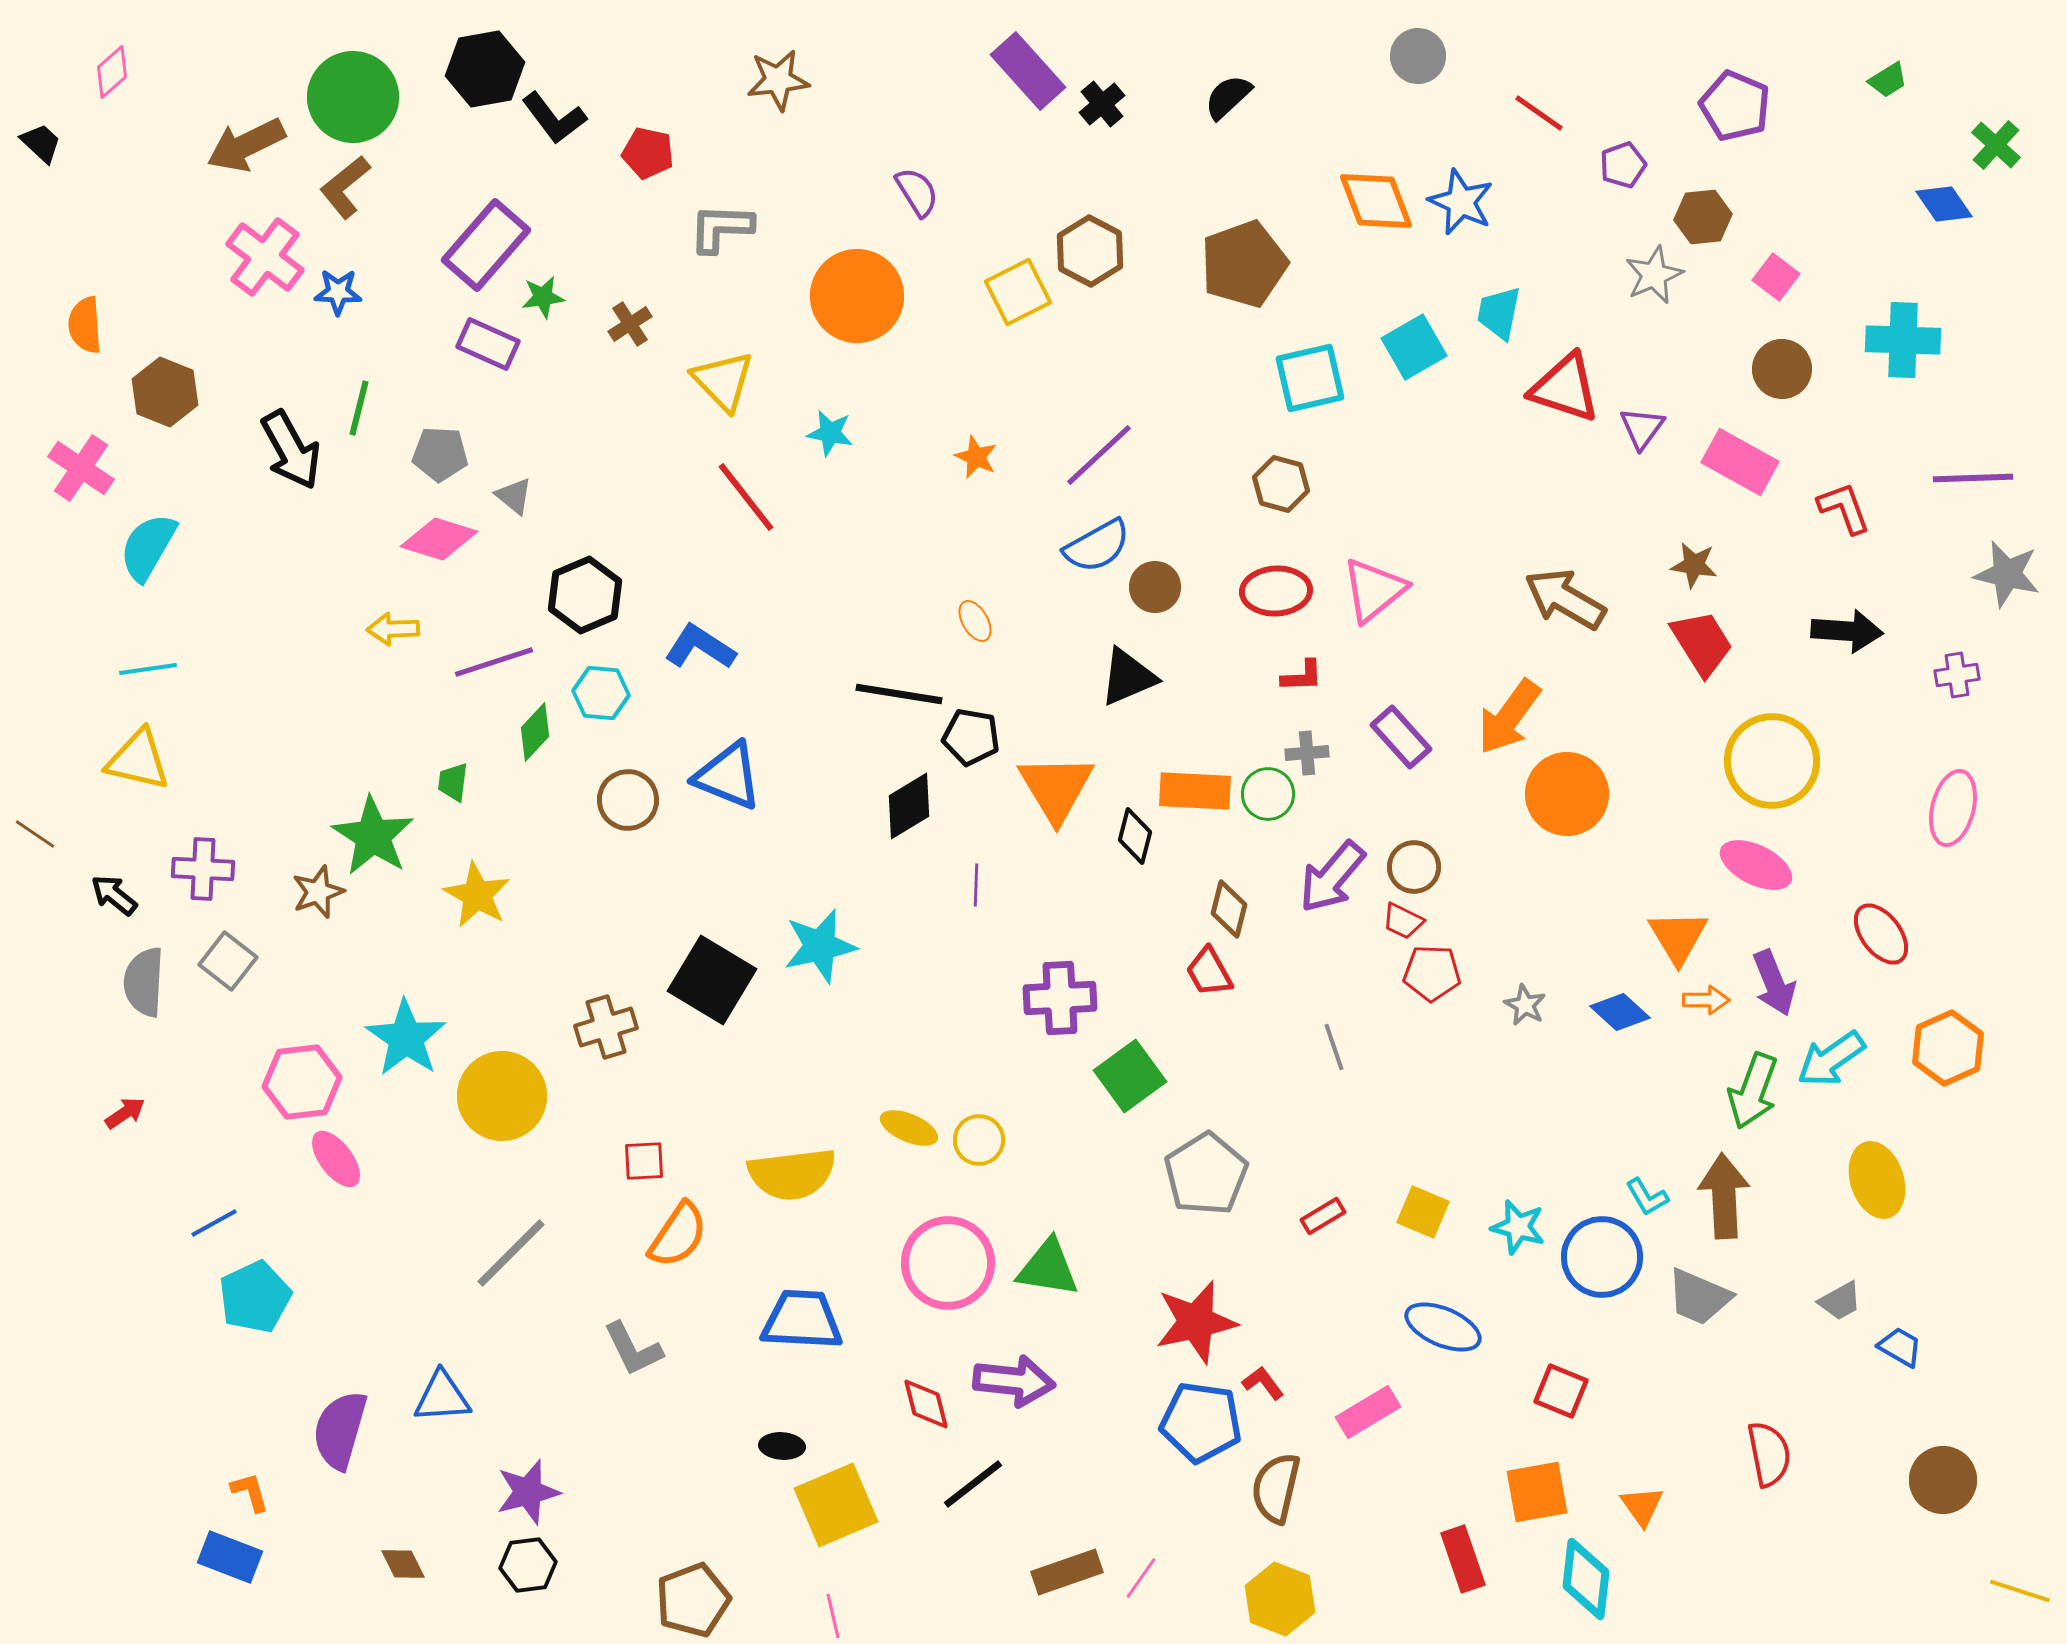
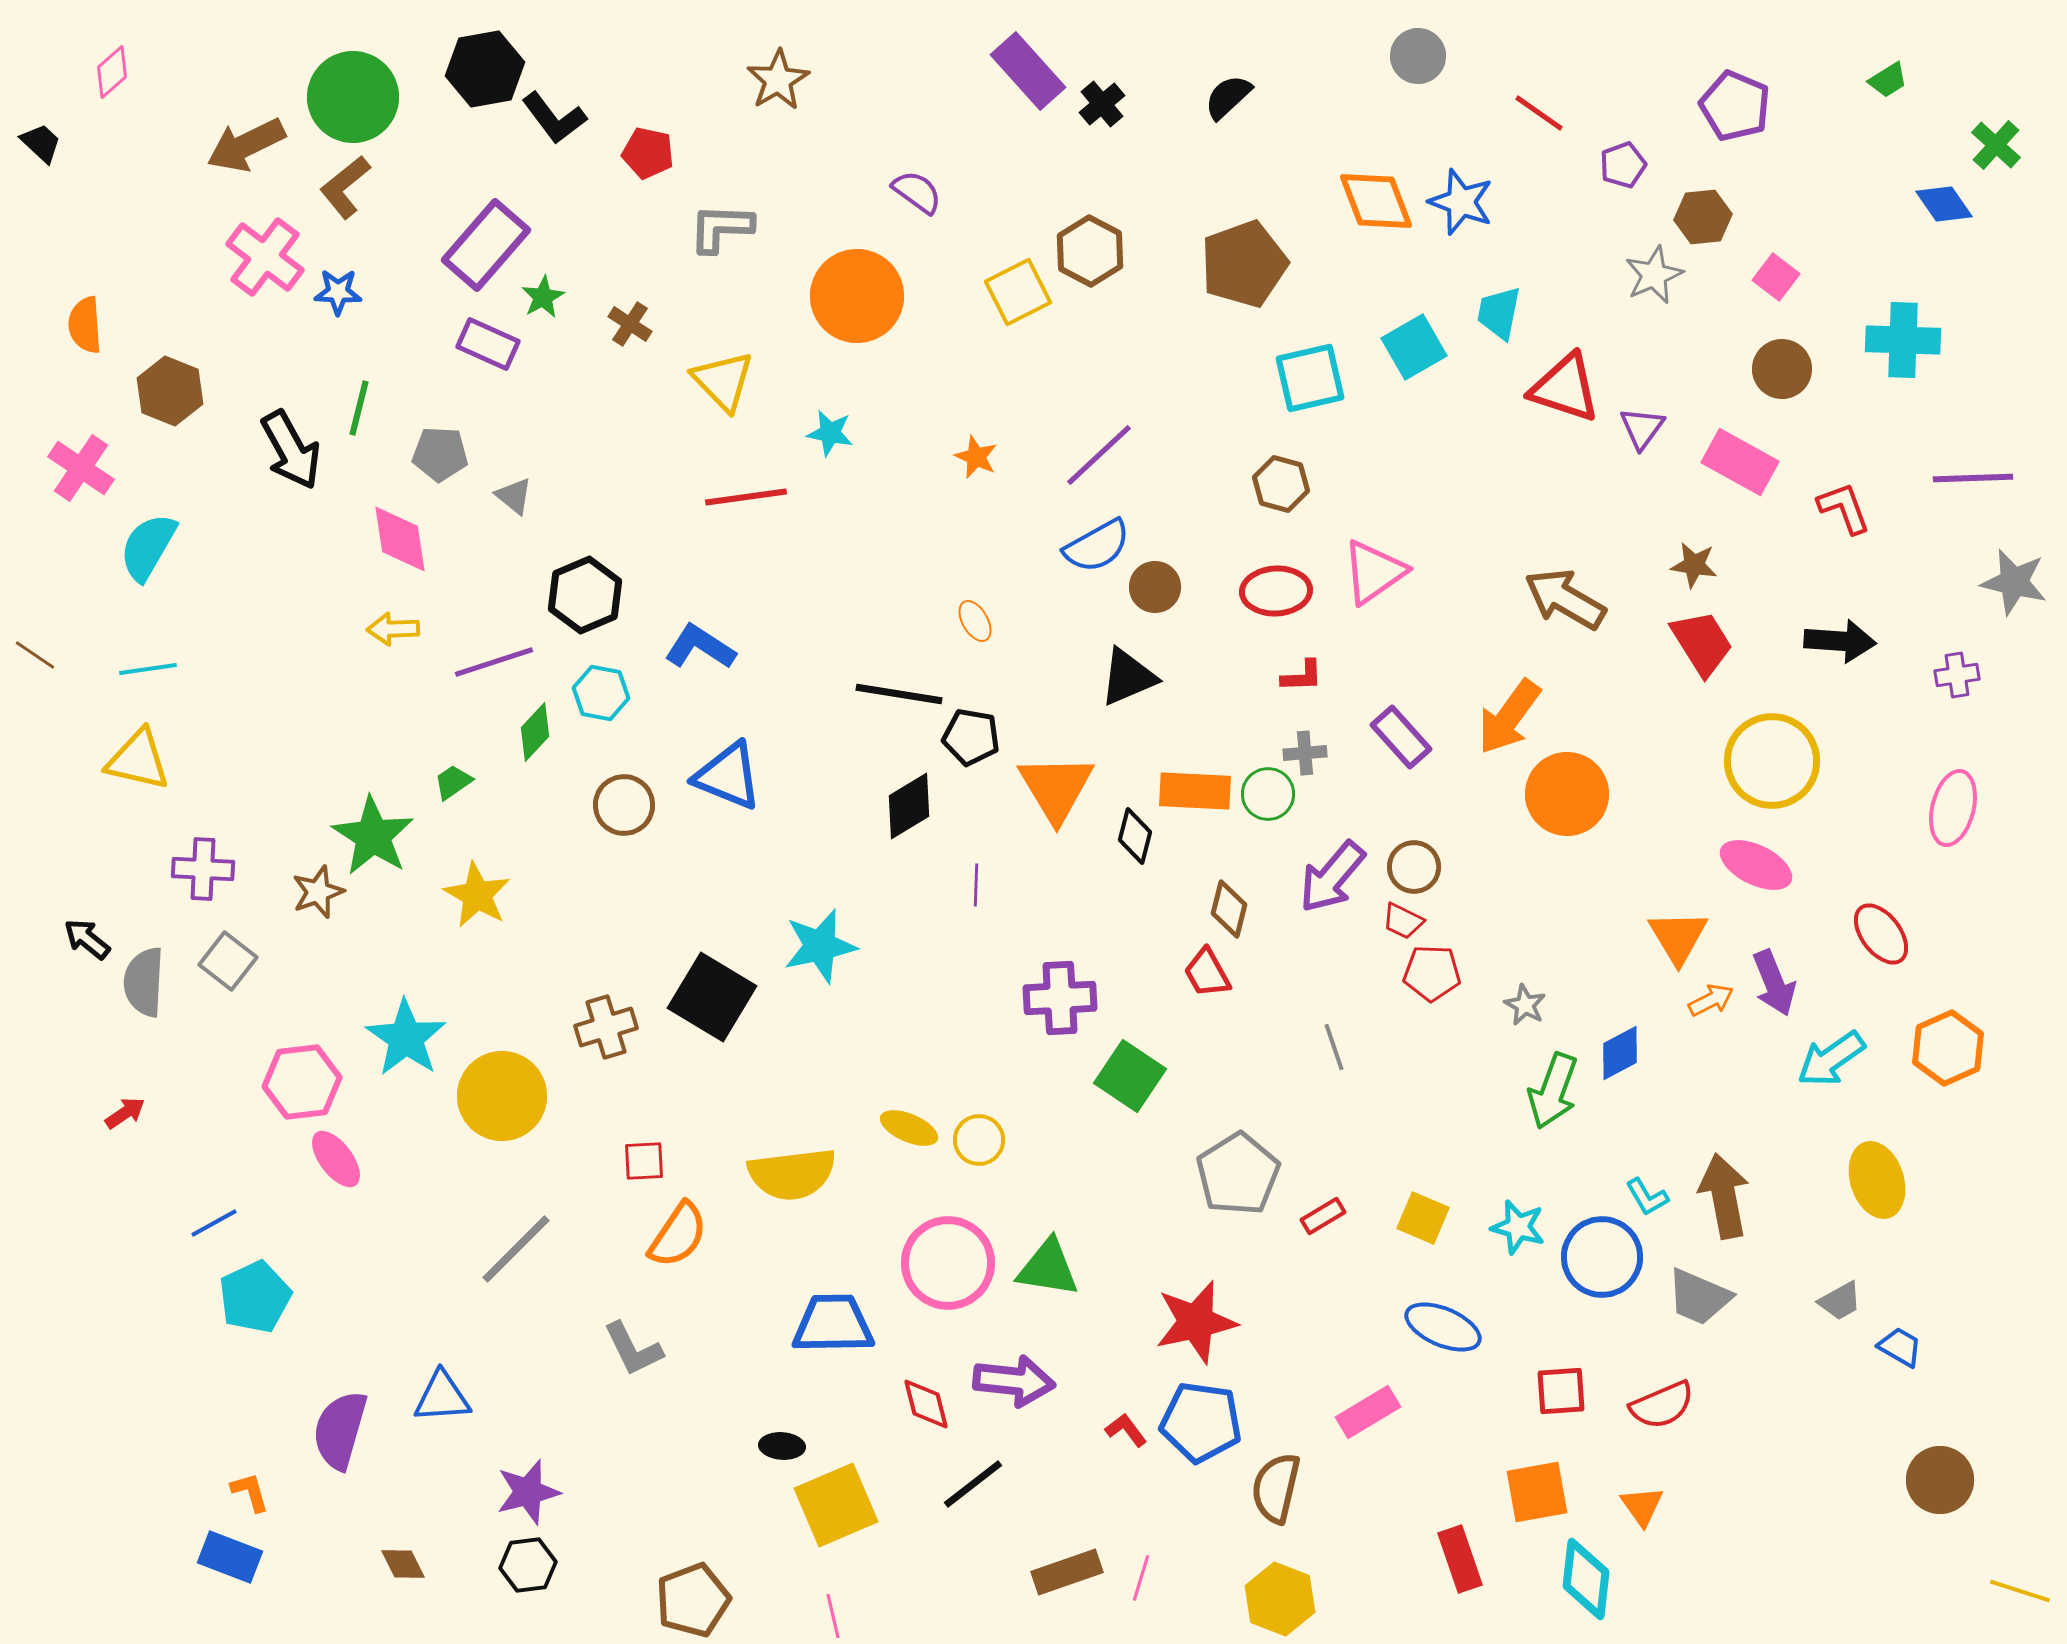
brown star at (778, 80): rotated 24 degrees counterclockwise
purple semicircle at (917, 192): rotated 22 degrees counterclockwise
blue star at (1461, 202): rotated 4 degrees counterclockwise
green star at (543, 297): rotated 21 degrees counterclockwise
brown cross at (630, 324): rotated 24 degrees counterclockwise
brown hexagon at (165, 392): moved 5 px right, 1 px up
red line at (746, 497): rotated 60 degrees counterclockwise
pink diamond at (439, 539): moved 39 px left; rotated 64 degrees clockwise
gray star at (2007, 574): moved 7 px right, 8 px down
pink triangle at (1374, 590): moved 18 px up; rotated 4 degrees clockwise
black arrow at (1847, 631): moved 7 px left, 10 px down
cyan hexagon at (601, 693): rotated 6 degrees clockwise
gray cross at (1307, 753): moved 2 px left
green trapezoid at (453, 782): rotated 48 degrees clockwise
brown circle at (628, 800): moved 4 px left, 5 px down
brown line at (35, 834): moved 179 px up
black arrow at (114, 895): moved 27 px left, 44 px down
red trapezoid at (1209, 972): moved 2 px left, 1 px down
black square at (712, 980): moved 17 px down
orange arrow at (1706, 1000): moved 5 px right; rotated 27 degrees counterclockwise
blue diamond at (1620, 1012): moved 41 px down; rotated 70 degrees counterclockwise
green square at (1130, 1076): rotated 20 degrees counterclockwise
green arrow at (1753, 1091): moved 200 px left
gray pentagon at (1206, 1174): moved 32 px right
brown arrow at (1724, 1196): rotated 8 degrees counterclockwise
yellow square at (1423, 1212): moved 6 px down
gray line at (511, 1253): moved 5 px right, 4 px up
blue trapezoid at (802, 1320): moved 31 px right, 4 px down; rotated 4 degrees counterclockwise
red L-shape at (1263, 1383): moved 137 px left, 47 px down
red square at (1561, 1391): rotated 26 degrees counterclockwise
red semicircle at (1769, 1454): moved 107 px left, 49 px up; rotated 78 degrees clockwise
brown circle at (1943, 1480): moved 3 px left
red rectangle at (1463, 1559): moved 3 px left
pink line at (1141, 1578): rotated 18 degrees counterclockwise
